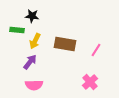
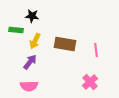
green rectangle: moved 1 px left
pink line: rotated 40 degrees counterclockwise
pink semicircle: moved 5 px left, 1 px down
